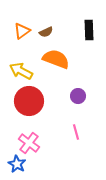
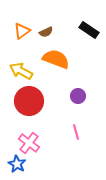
black rectangle: rotated 54 degrees counterclockwise
